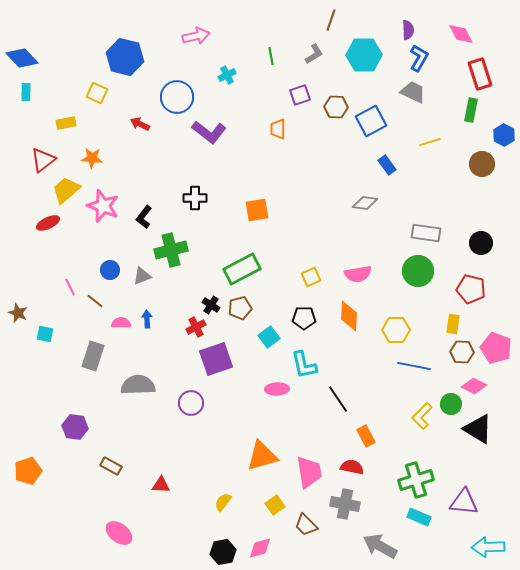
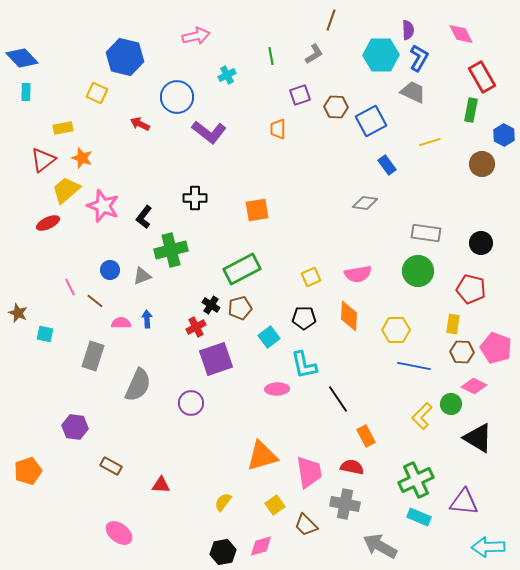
cyan hexagon at (364, 55): moved 17 px right
red rectangle at (480, 74): moved 2 px right, 3 px down; rotated 12 degrees counterclockwise
yellow rectangle at (66, 123): moved 3 px left, 5 px down
orange star at (92, 158): moved 10 px left; rotated 15 degrees clockwise
gray semicircle at (138, 385): rotated 116 degrees clockwise
black triangle at (478, 429): moved 9 px down
green cross at (416, 480): rotated 8 degrees counterclockwise
pink diamond at (260, 548): moved 1 px right, 2 px up
